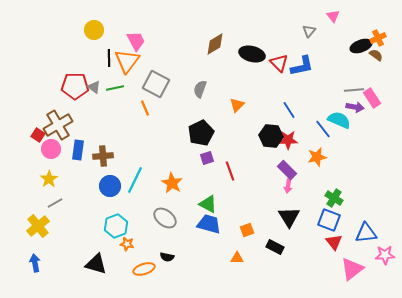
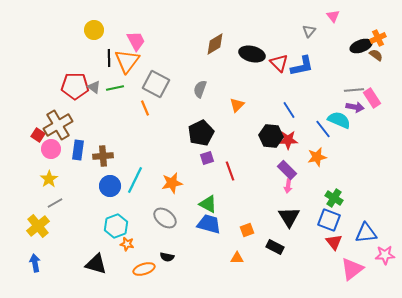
orange star at (172, 183): rotated 30 degrees clockwise
